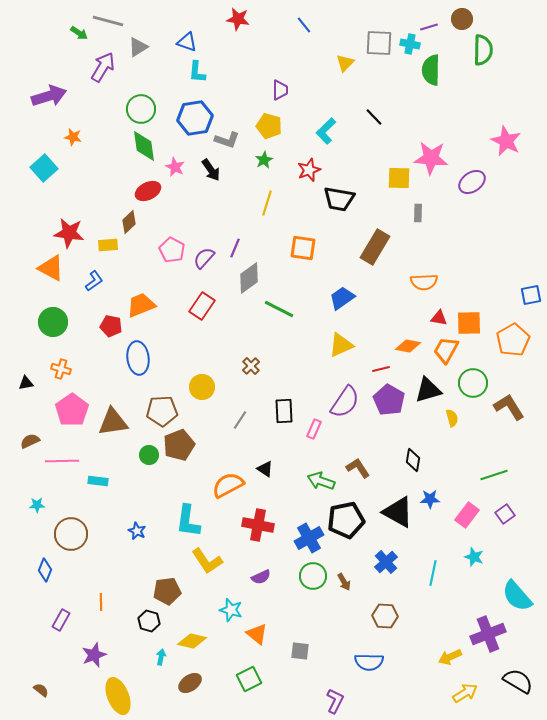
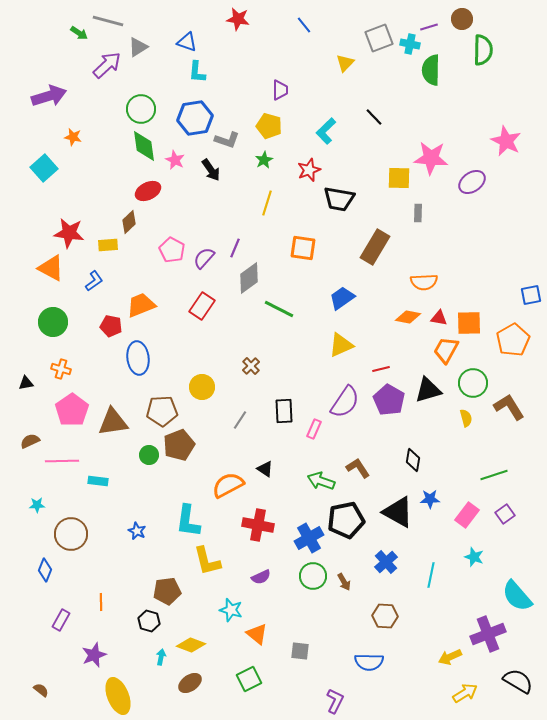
gray square at (379, 43): moved 5 px up; rotated 24 degrees counterclockwise
purple arrow at (103, 67): moved 4 px right, 2 px up; rotated 16 degrees clockwise
pink star at (175, 167): moved 7 px up
orange diamond at (408, 346): moved 29 px up
yellow semicircle at (452, 418): moved 14 px right
yellow L-shape at (207, 561): rotated 20 degrees clockwise
cyan line at (433, 573): moved 2 px left, 2 px down
yellow diamond at (192, 641): moved 1 px left, 4 px down; rotated 8 degrees clockwise
